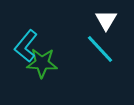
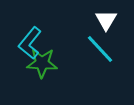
cyan L-shape: moved 4 px right, 3 px up
